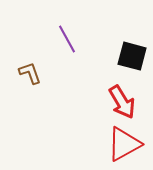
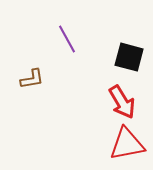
black square: moved 3 px left, 1 px down
brown L-shape: moved 2 px right, 6 px down; rotated 100 degrees clockwise
red triangle: moved 3 px right; rotated 18 degrees clockwise
